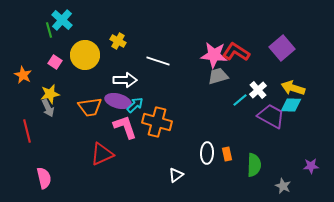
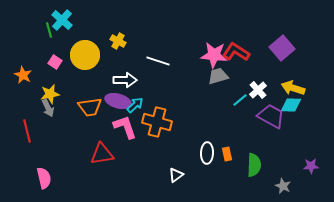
red triangle: rotated 15 degrees clockwise
